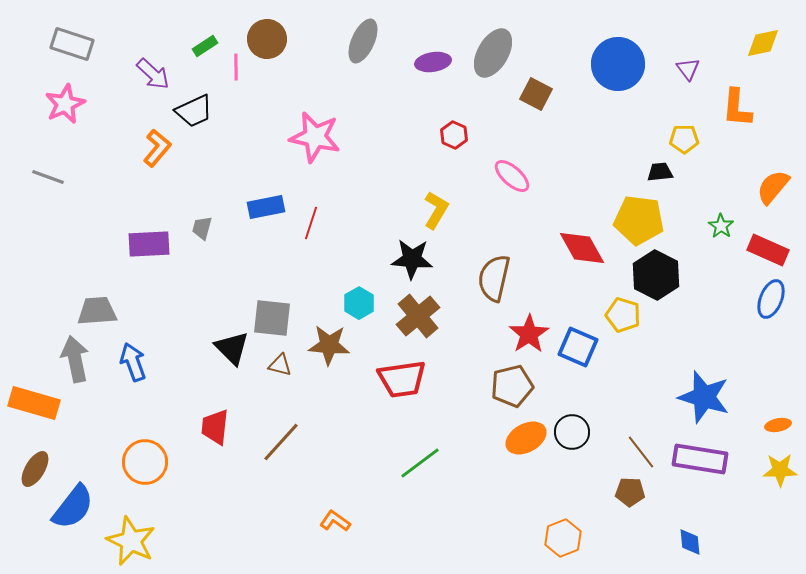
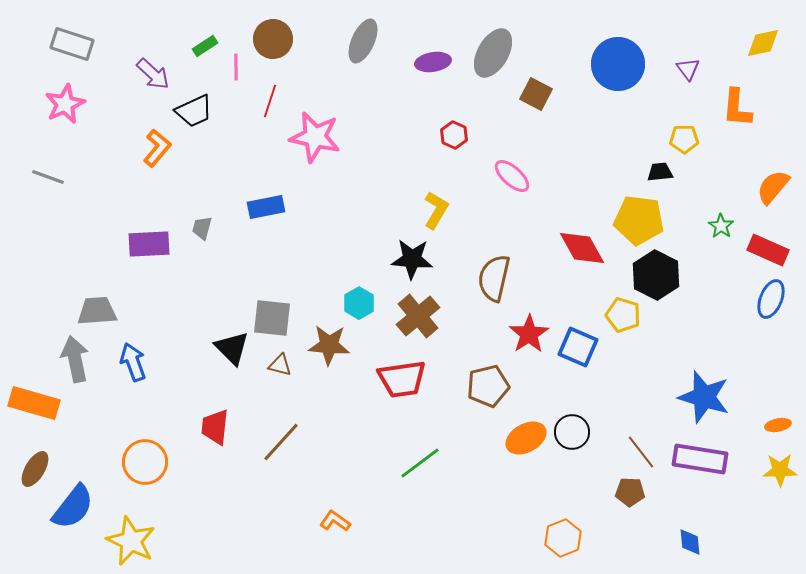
brown circle at (267, 39): moved 6 px right
red line at (311, 223): moved 41 px left, 122 px up
brown pentagon at (512, 386): moved 24 px left
